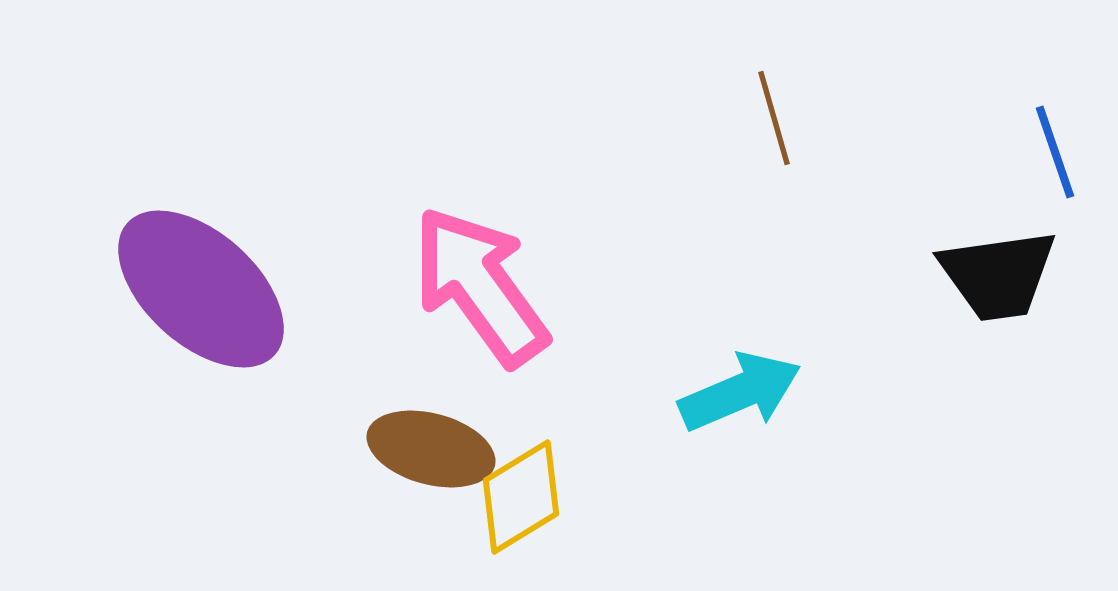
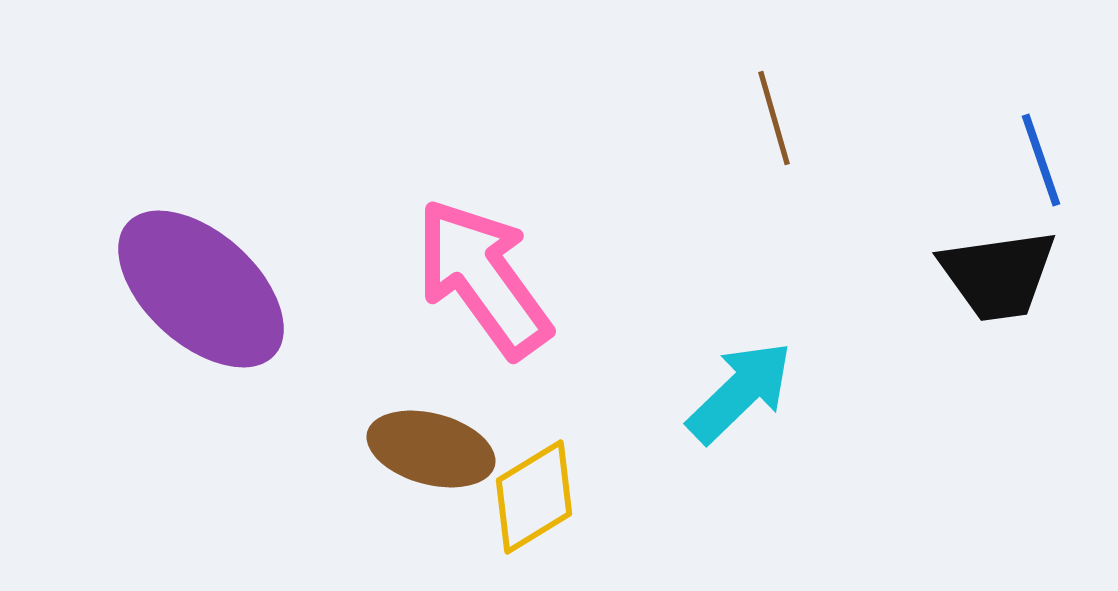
blue line: moved 14 px left, 8 px down
pink arrow: moved 3 px right, 8 px up
cyan arrow: rotated 21 degrees counterclockwise
yellow diamond: moved 13 px right
